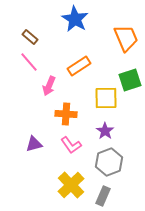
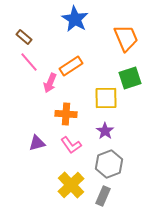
brown rectangle: moved 6 px left
orange rectangle: moved 8 px left
green square: moved 2 px up
pink arrow: moved 1 px right, 3 px up
purple triangle: moved 3 px right, 1 px up
gray hexagon: moved 2 px down
